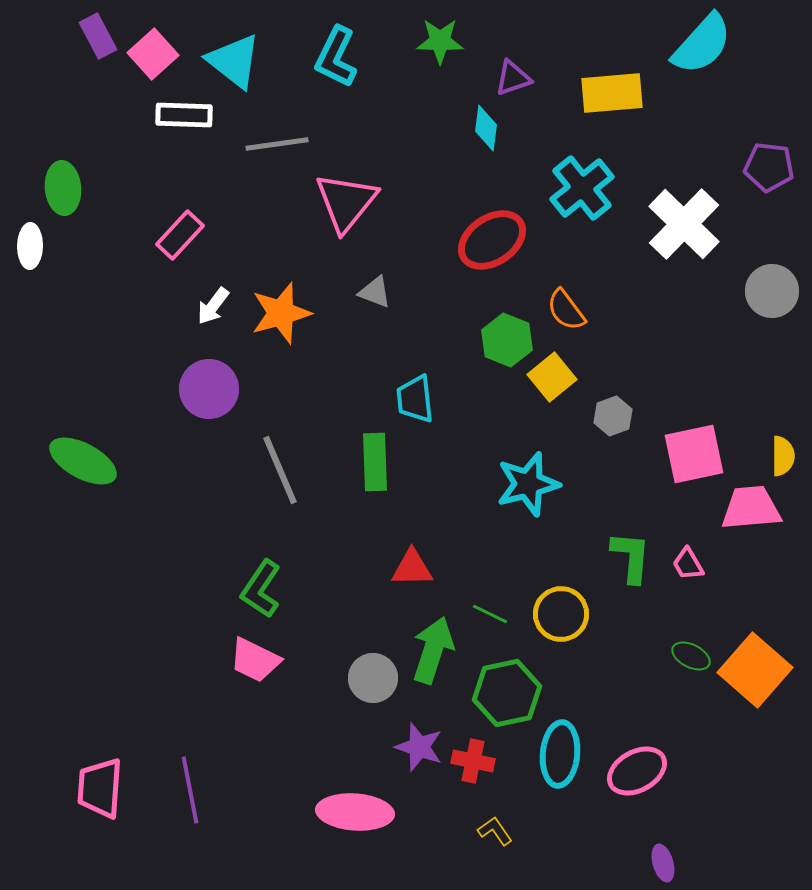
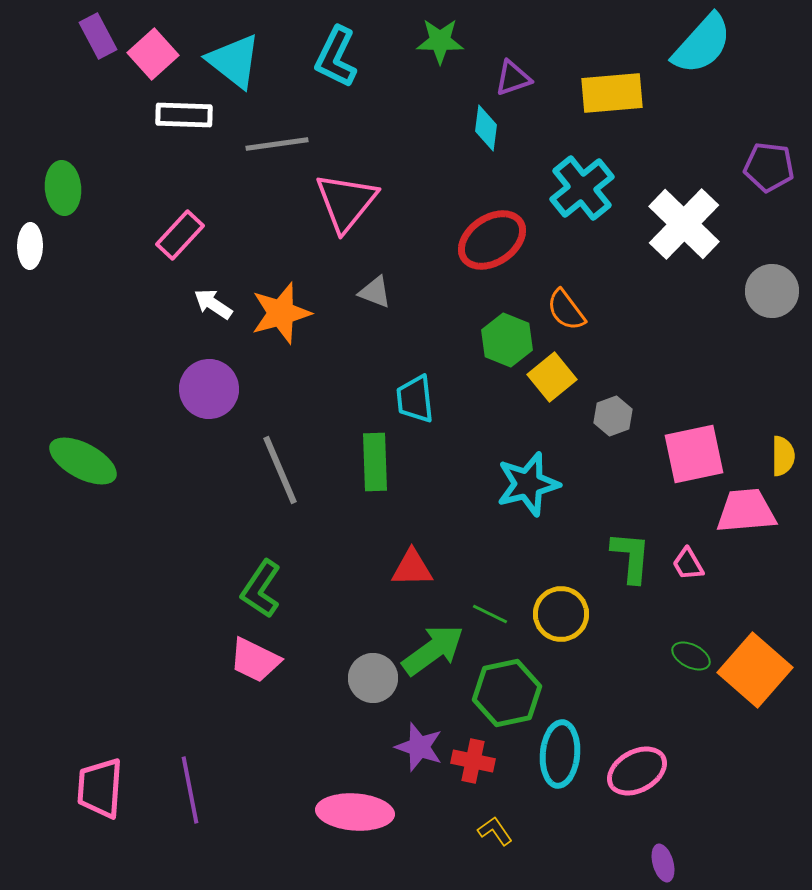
white arrow at (213, 306): moved 2 px up; rotated 87 degrees clockwise
pink trapezoid at (751, 508): moved 5 px left, 3 px down
green arrow at (433, 650): rotated 36 degrees clockwise
